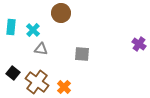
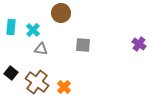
gray square: moved 1 px right, 9 px up
black square: moved 2 px left
